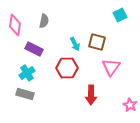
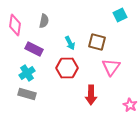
cyan arrow: moved 5 px left, 1 px up
gray rectangle: moved 2 px right
